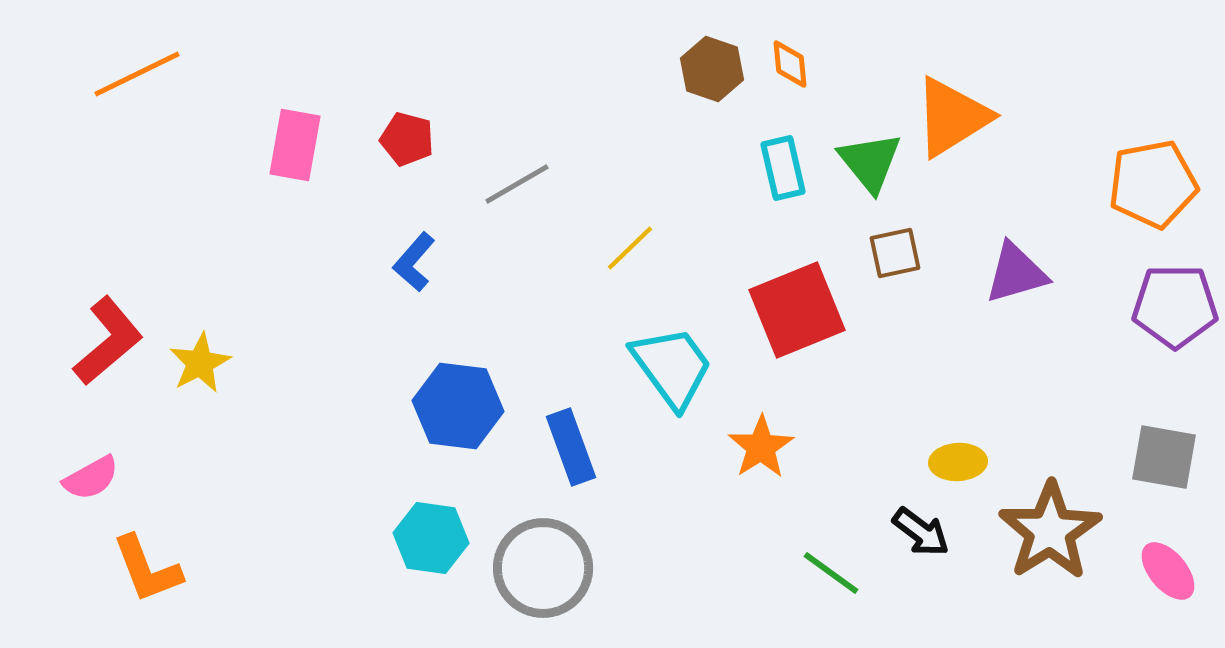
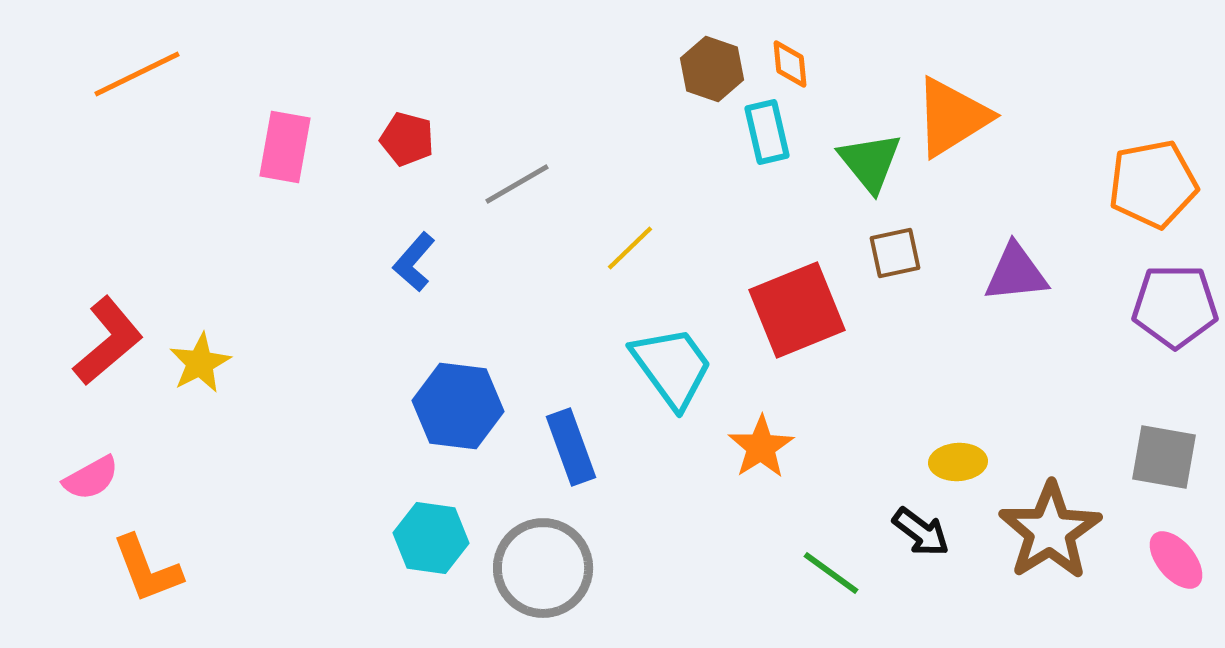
pink rectangle: moved 10 px left, 2 px down
cyan rectangle: moved 16 px left, 36 px up
purple triangle: rotated 10 degrees clockwise
pink ellipse: moved 8 px right, 11 px up
